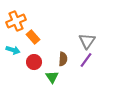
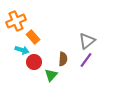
gray triangle: rotated 18 degrees clockwise
cyan arrow: moved 9 px right
green triangle: moved 1 px left, 2 px up; rotated 16 degrees clockwise
